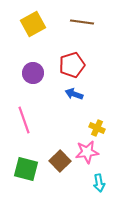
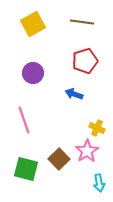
red pentagon: moved 13 px right, 4 px up
pink star: moved 1 px up; rotated 25 degrees counterclockwise
brown square: moved 1 px left, 2 px up
